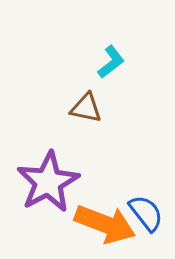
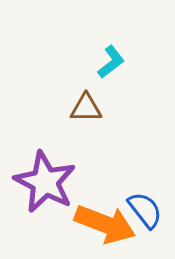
brown triangle: rotated 12 degrees counterclockwise
purple star: moved 3 px left; rotated 16 degrees counterclockwise
blue semicircle: moved 1 px left, 3 px up
